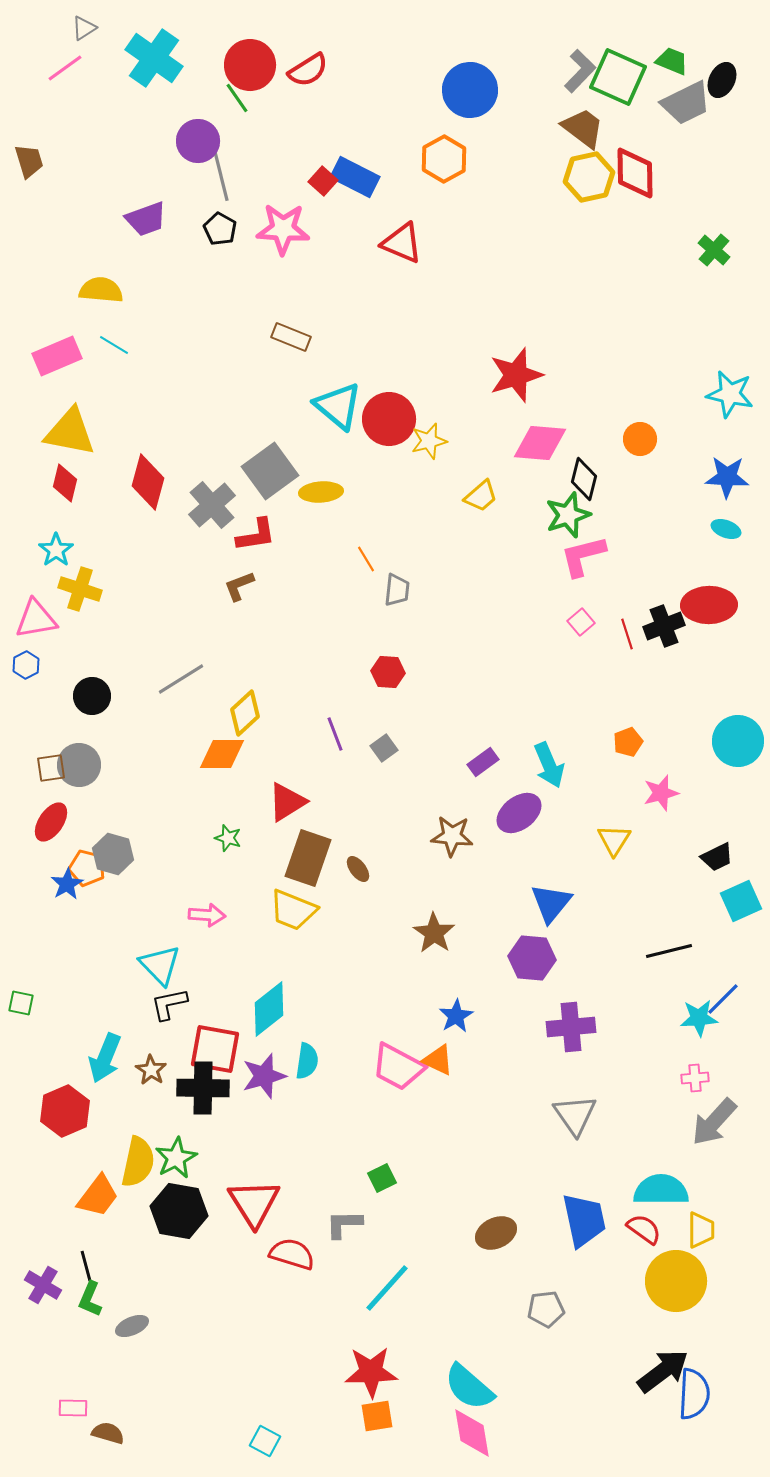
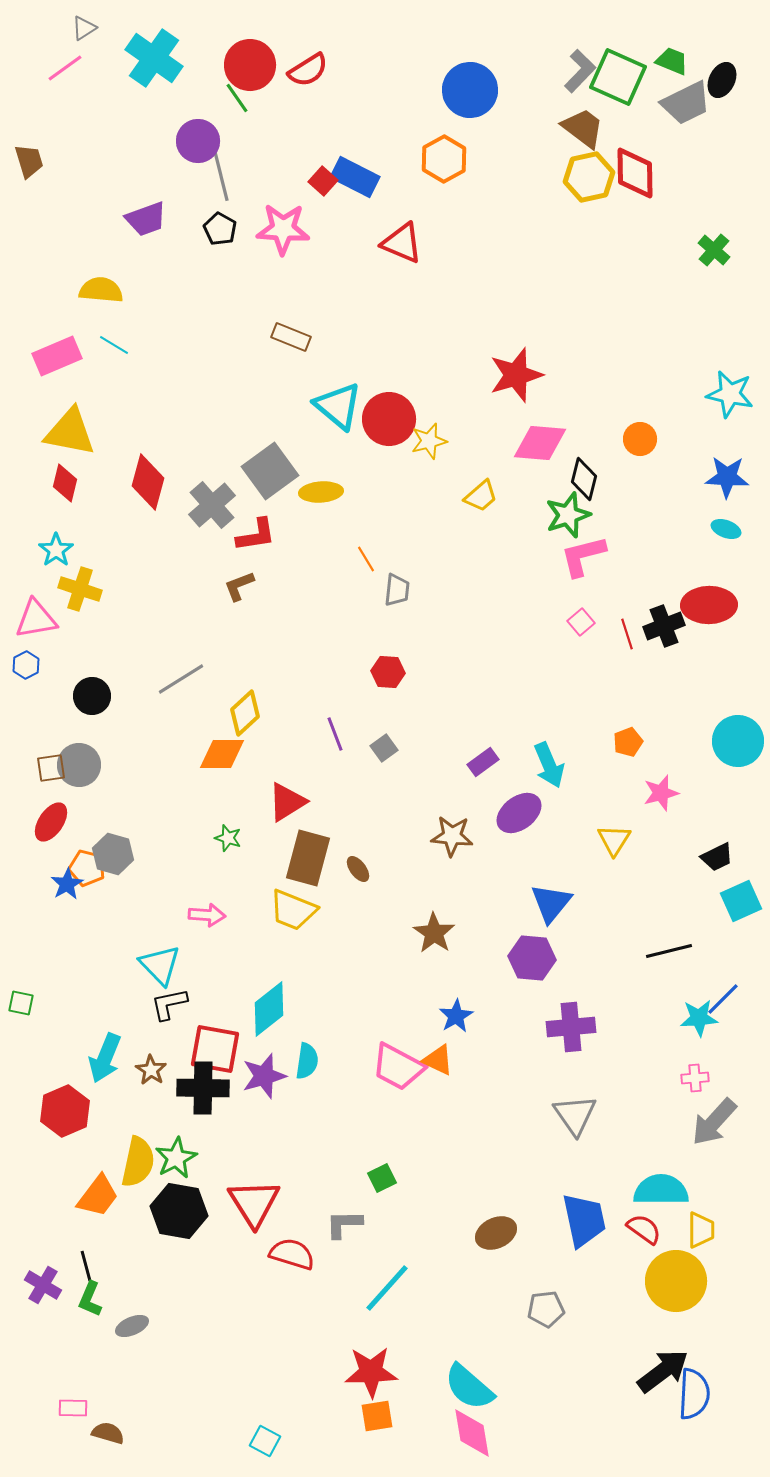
brown rectangle at (308, 858): rotated 4 degrees counterclockwise
